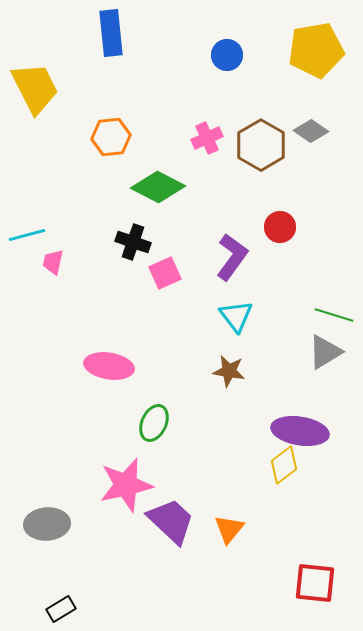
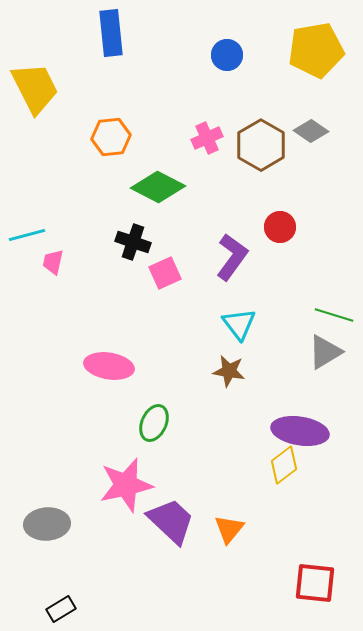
cyan triangle: moved 3 px right, 8 px down
